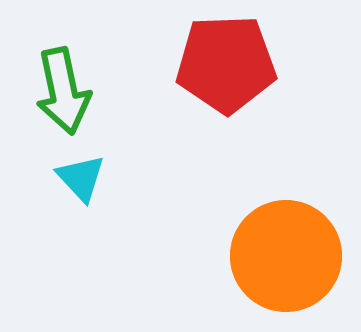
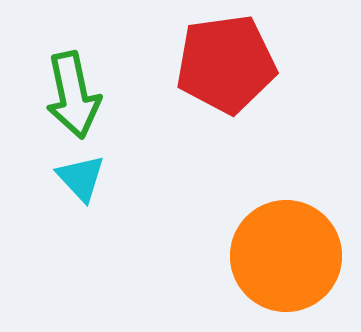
red pentagon: rotated 6 degrees counterclockwise
green arrow: moved 10 px right, 4 px down
